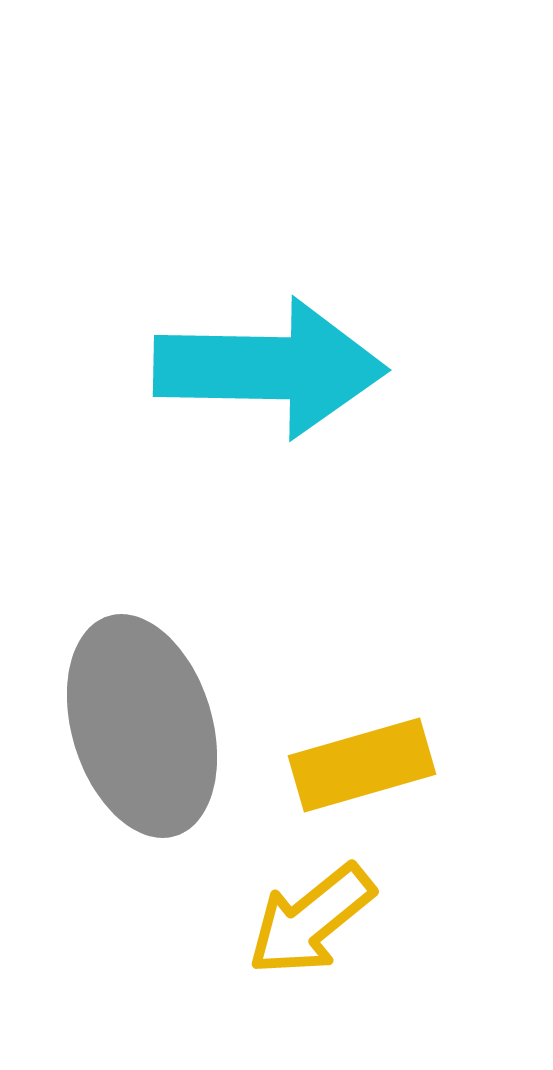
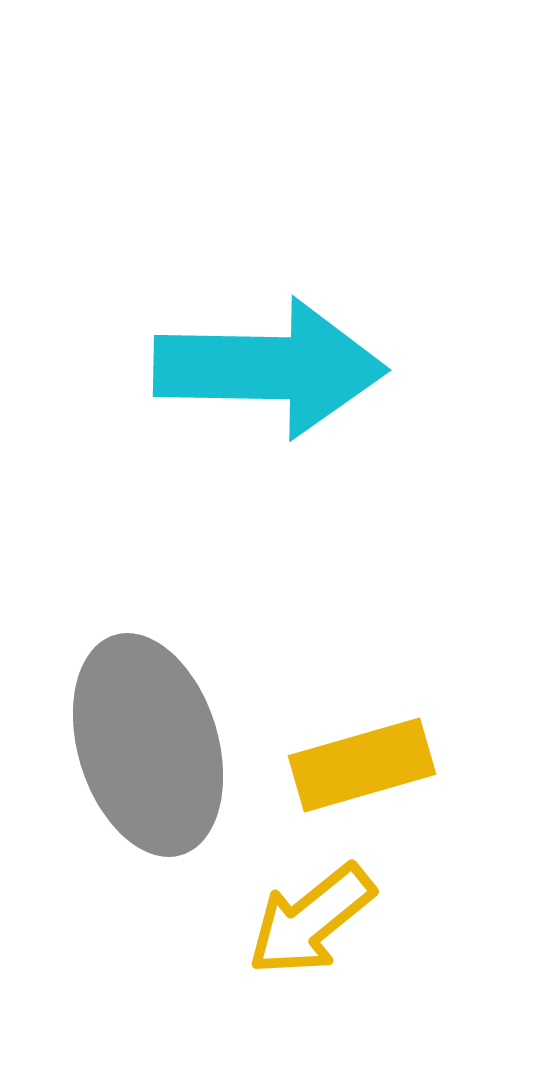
gray ellipse: moved 6 px right, 19 px down
